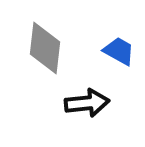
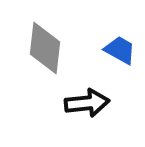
blue trapezoid: moved 1 px right, 1 px up
